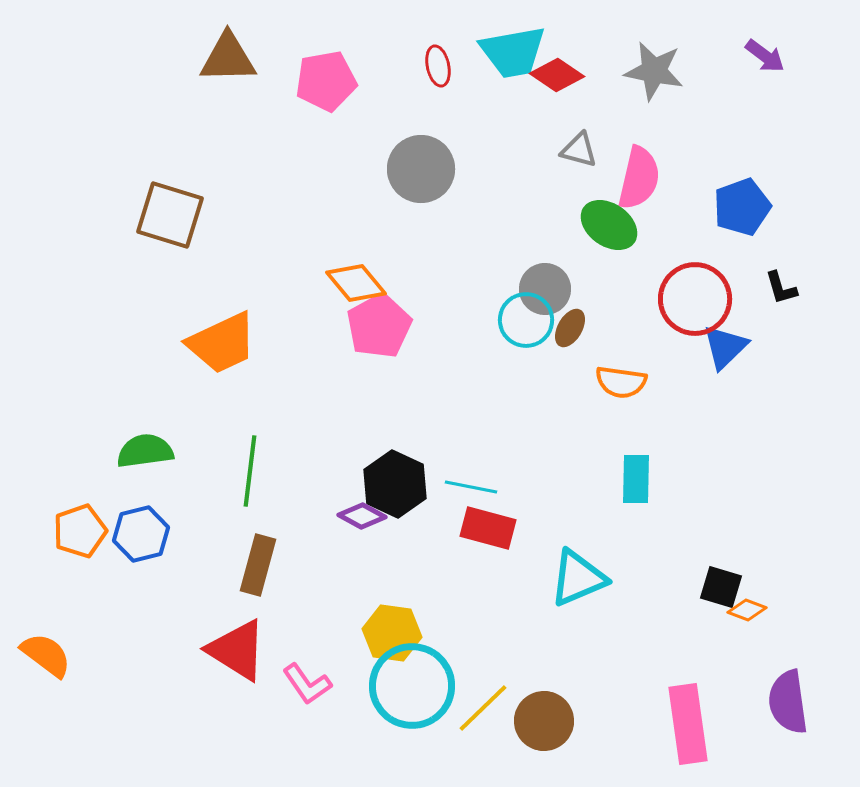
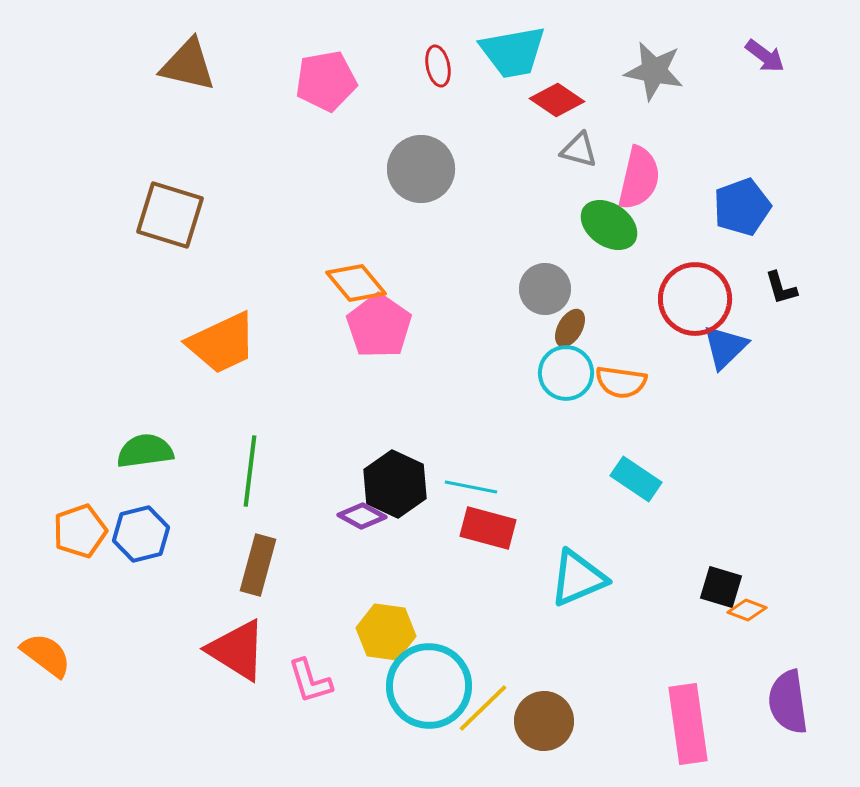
brown triangle at (228, 58): moved 40 px left, 7 px down; rotated 14 degrees clockwise
red diamond at (557, 75): moved 25 px down
cyan circle at (526, 320): moved 40 px right, 53 px down
pink pentagon at (379, 326): rotated 8 degrees counterclockwise
cyan rectangle at (636, 479): rotated 57 degrees counterclockwise
yellow hexagon at (392, 633): moved 6 px left, 1 px up
pink L-shape at (307, 684): moved 3 px right, 3 px up; rotated 18 degrees clockwise
cyan circle at (412, 686): moved 17 px right
